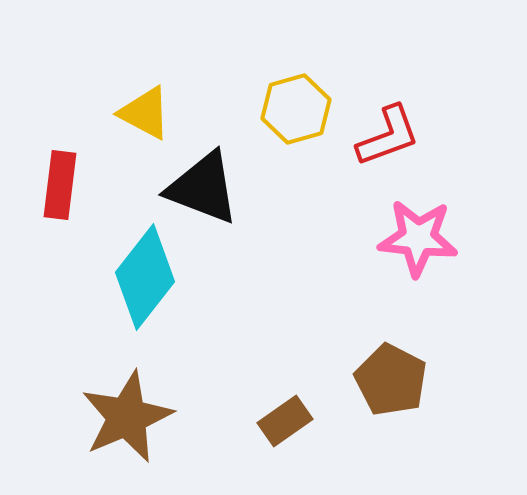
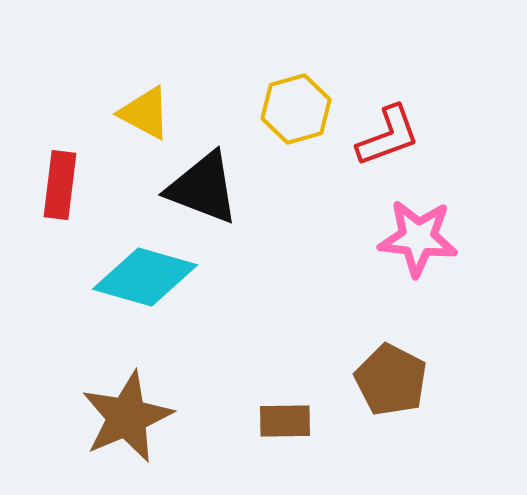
cyan diamond: rotated 68 degrees clockwise
brown rectangle: rotated 34 degrees clockwise
